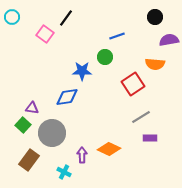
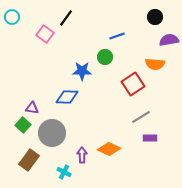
blue diamond: rotated 10 degrees clockwise
